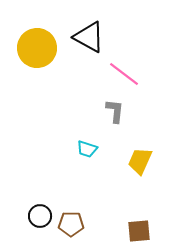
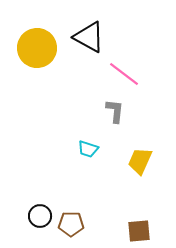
cyan trapezoid: moved 1 px right
